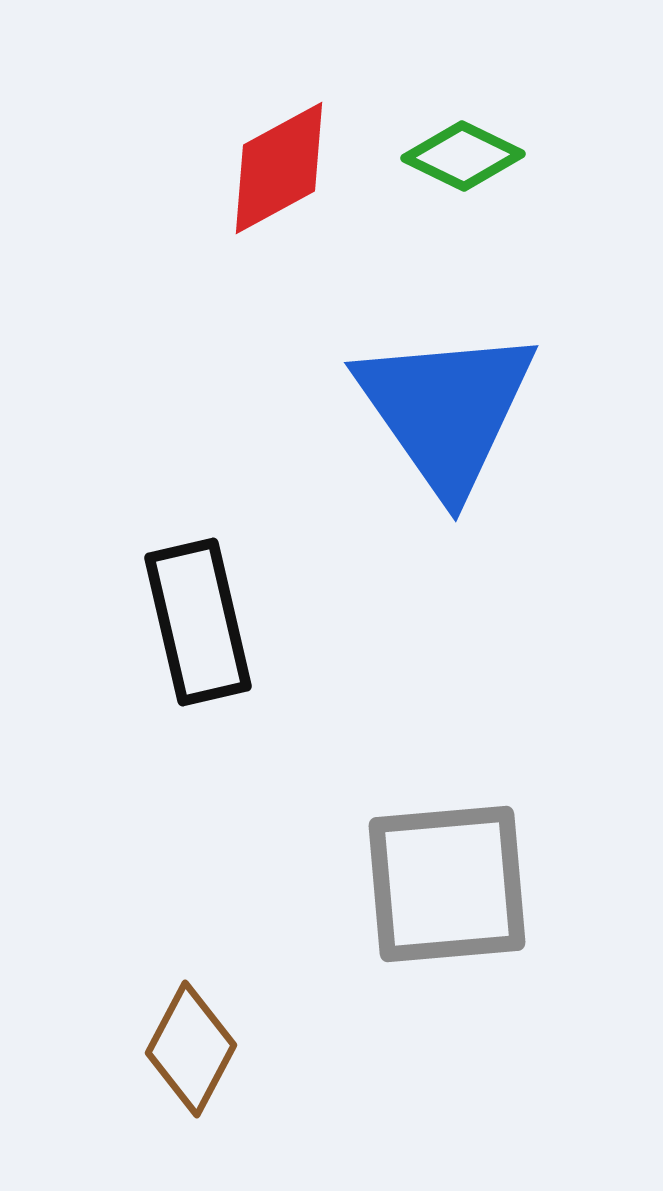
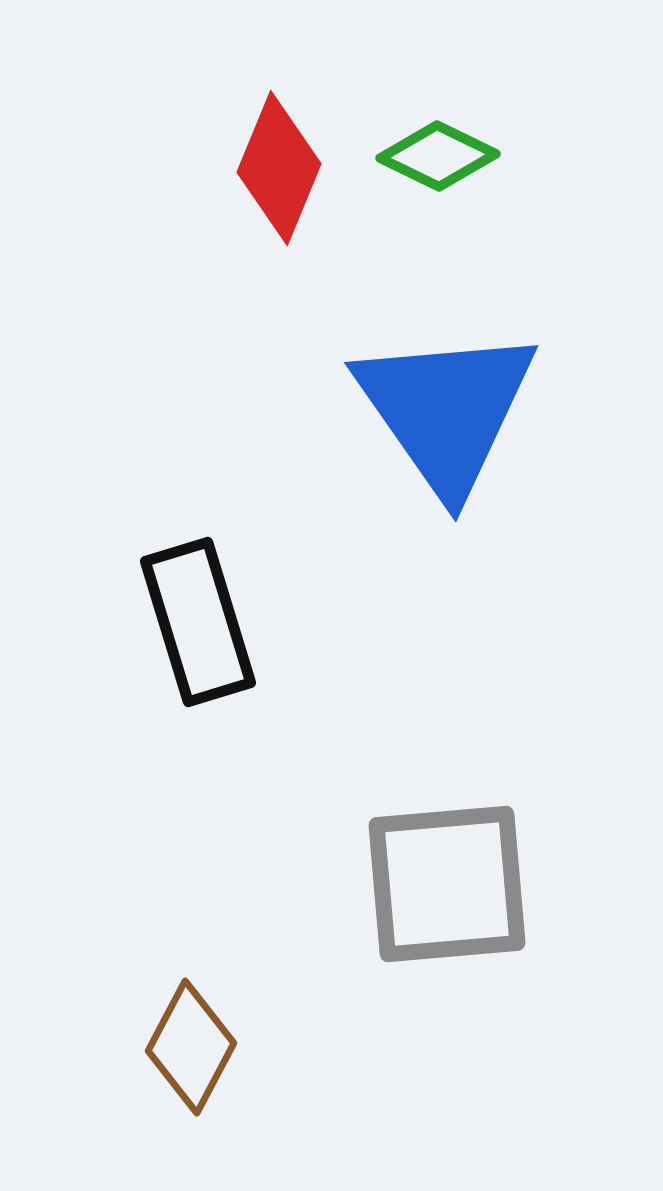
green diamond: moved 25 px left
red diamond: rotated 39 degrees counterclockwise
black rectangle: rotated 4 degrees counterclockwise
brown diamond: moved 2 px up
